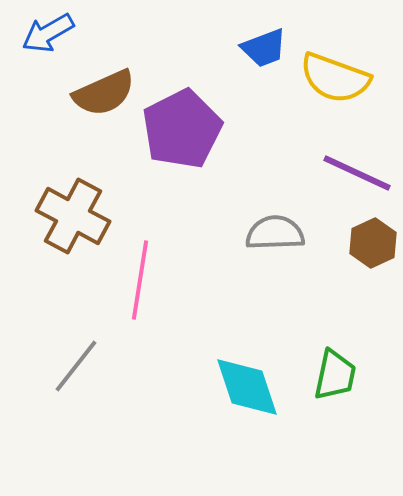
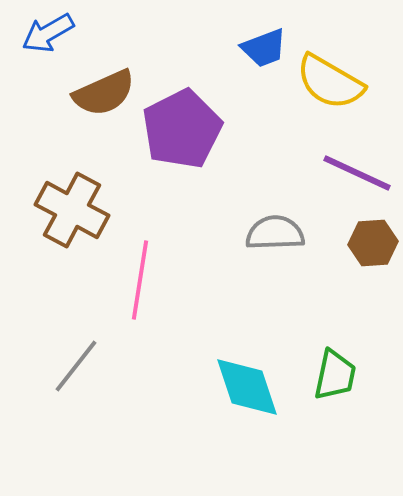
yellow semicircle: moved 5 px left, 4 px down; rotated 10 degrees clockwise
brown cross: moved 1 px left, 6 px up
brown hexagon: rotated 21 degrees clockwise
